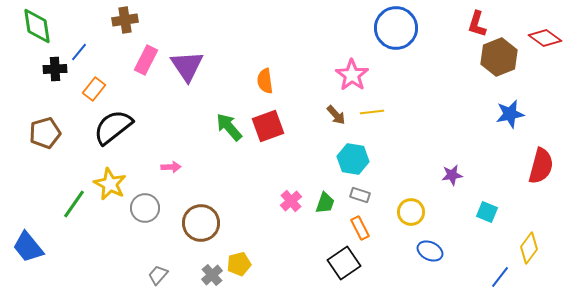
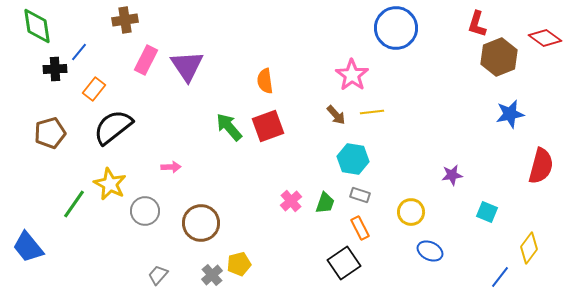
brown pentagon at (45, 133): moved 5 px right
gray circle at (145, 208): moved 3 px down
